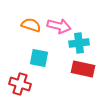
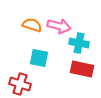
orange semicircle: moved 1 px right
cyan cross: rotated 18 degrees clockwise
red rectangle: moved 1 px left
